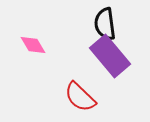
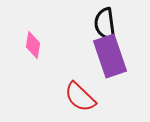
pink diamond: rotated 40 degrees clockwise
purple rectangle: rotated 21 degrees clockwise
